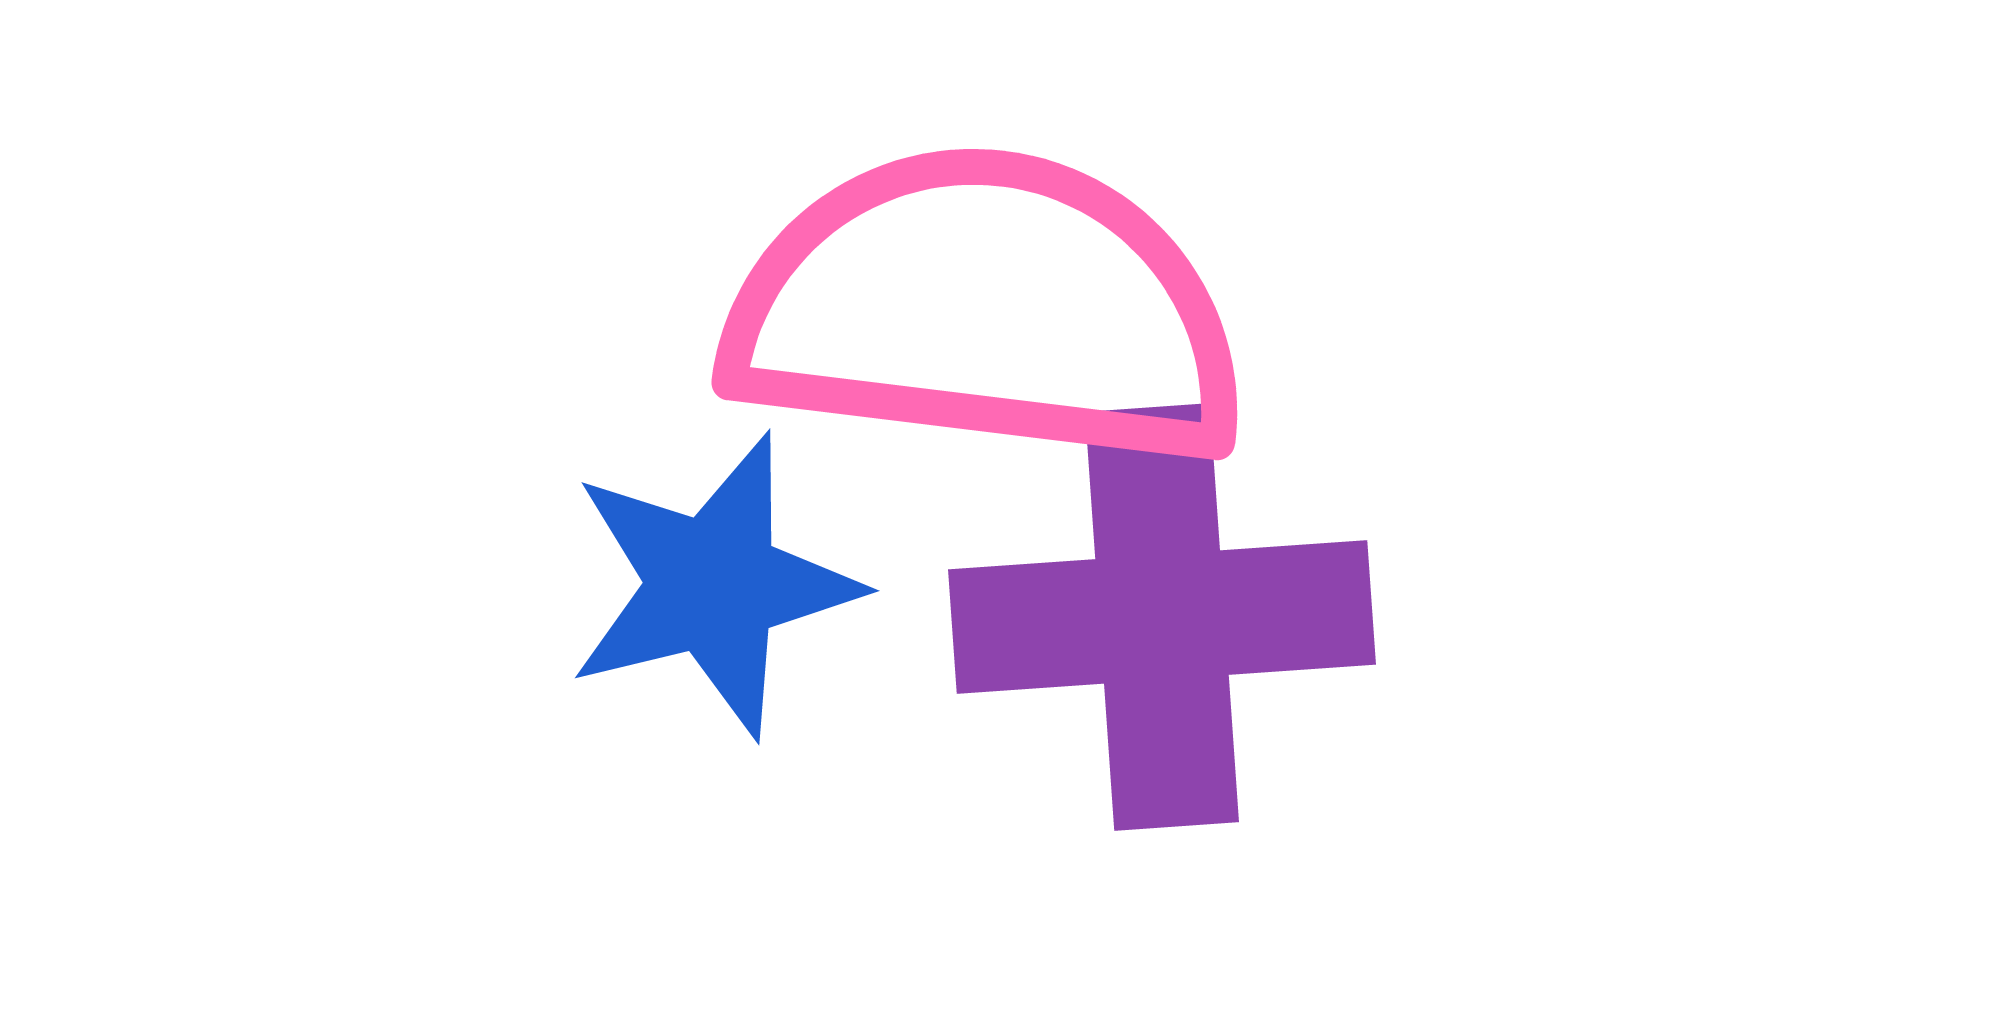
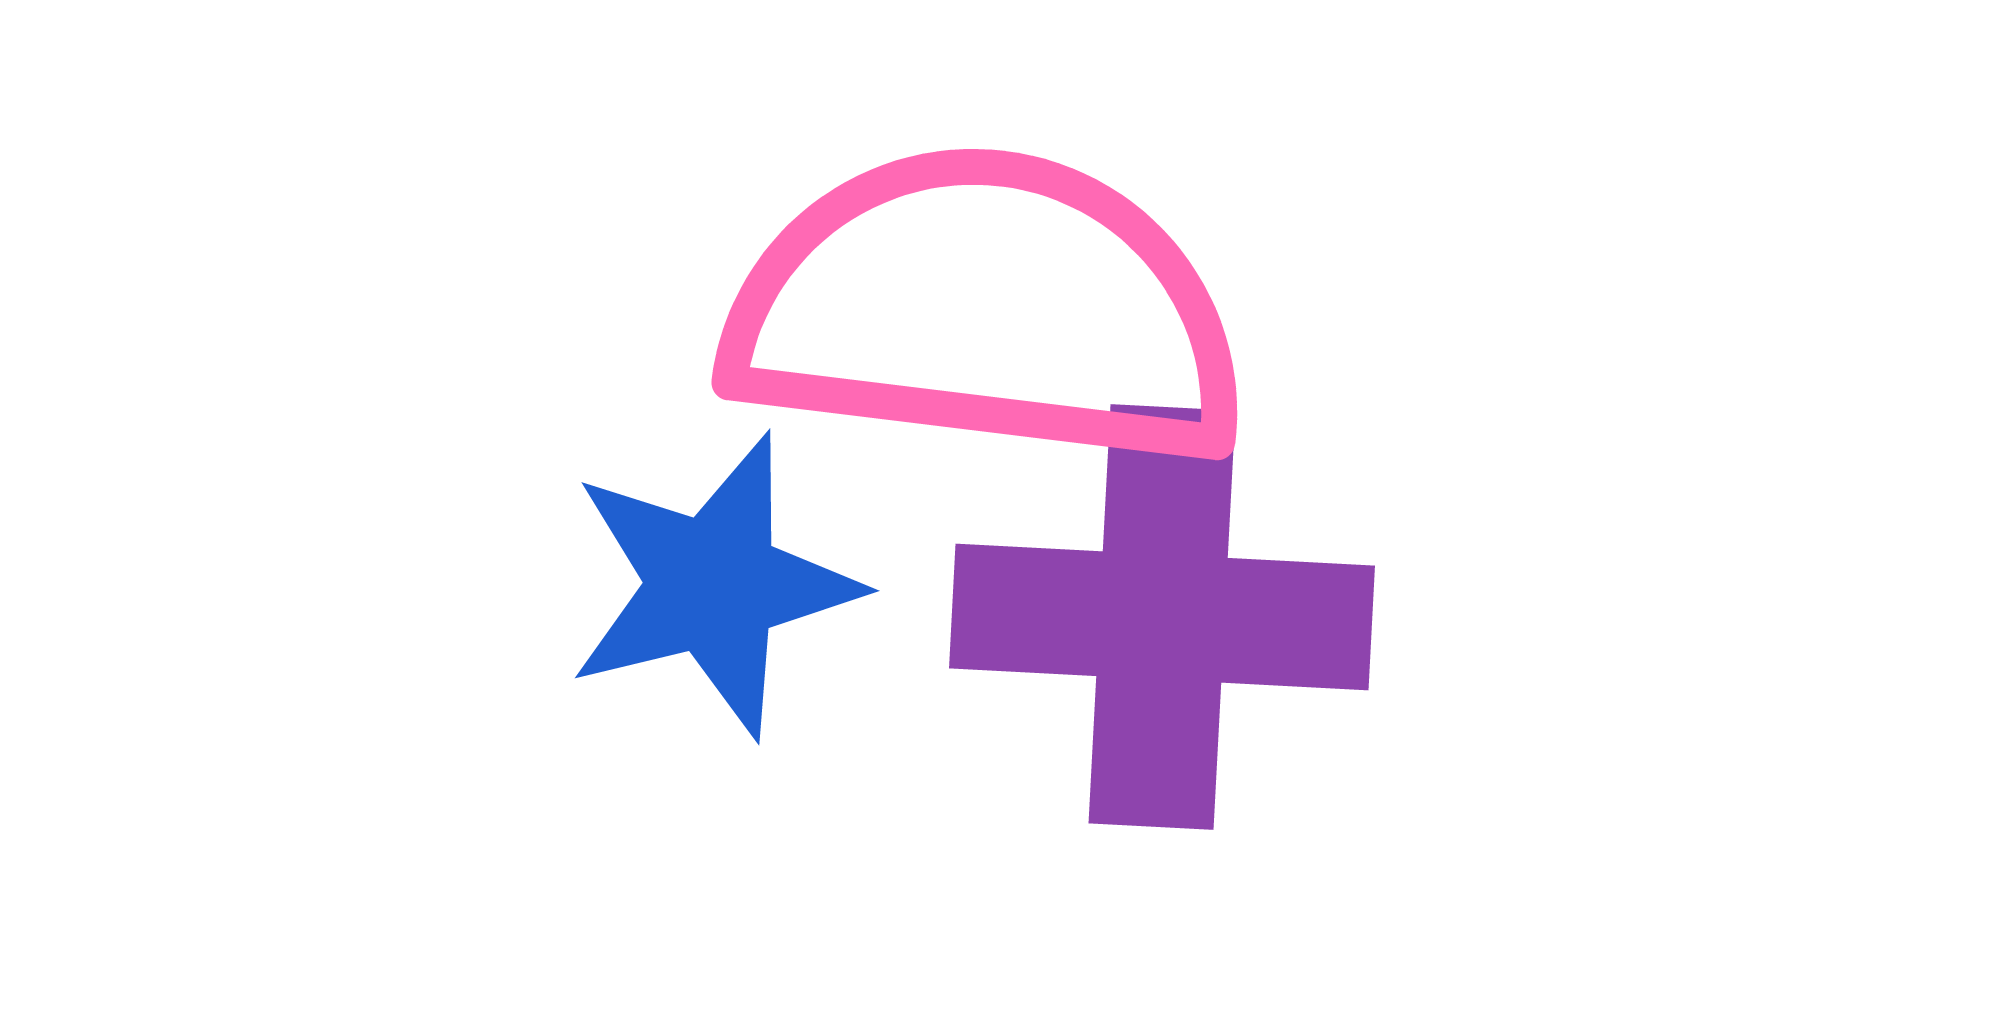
purple cross: rotated 7 degrees clockwise
